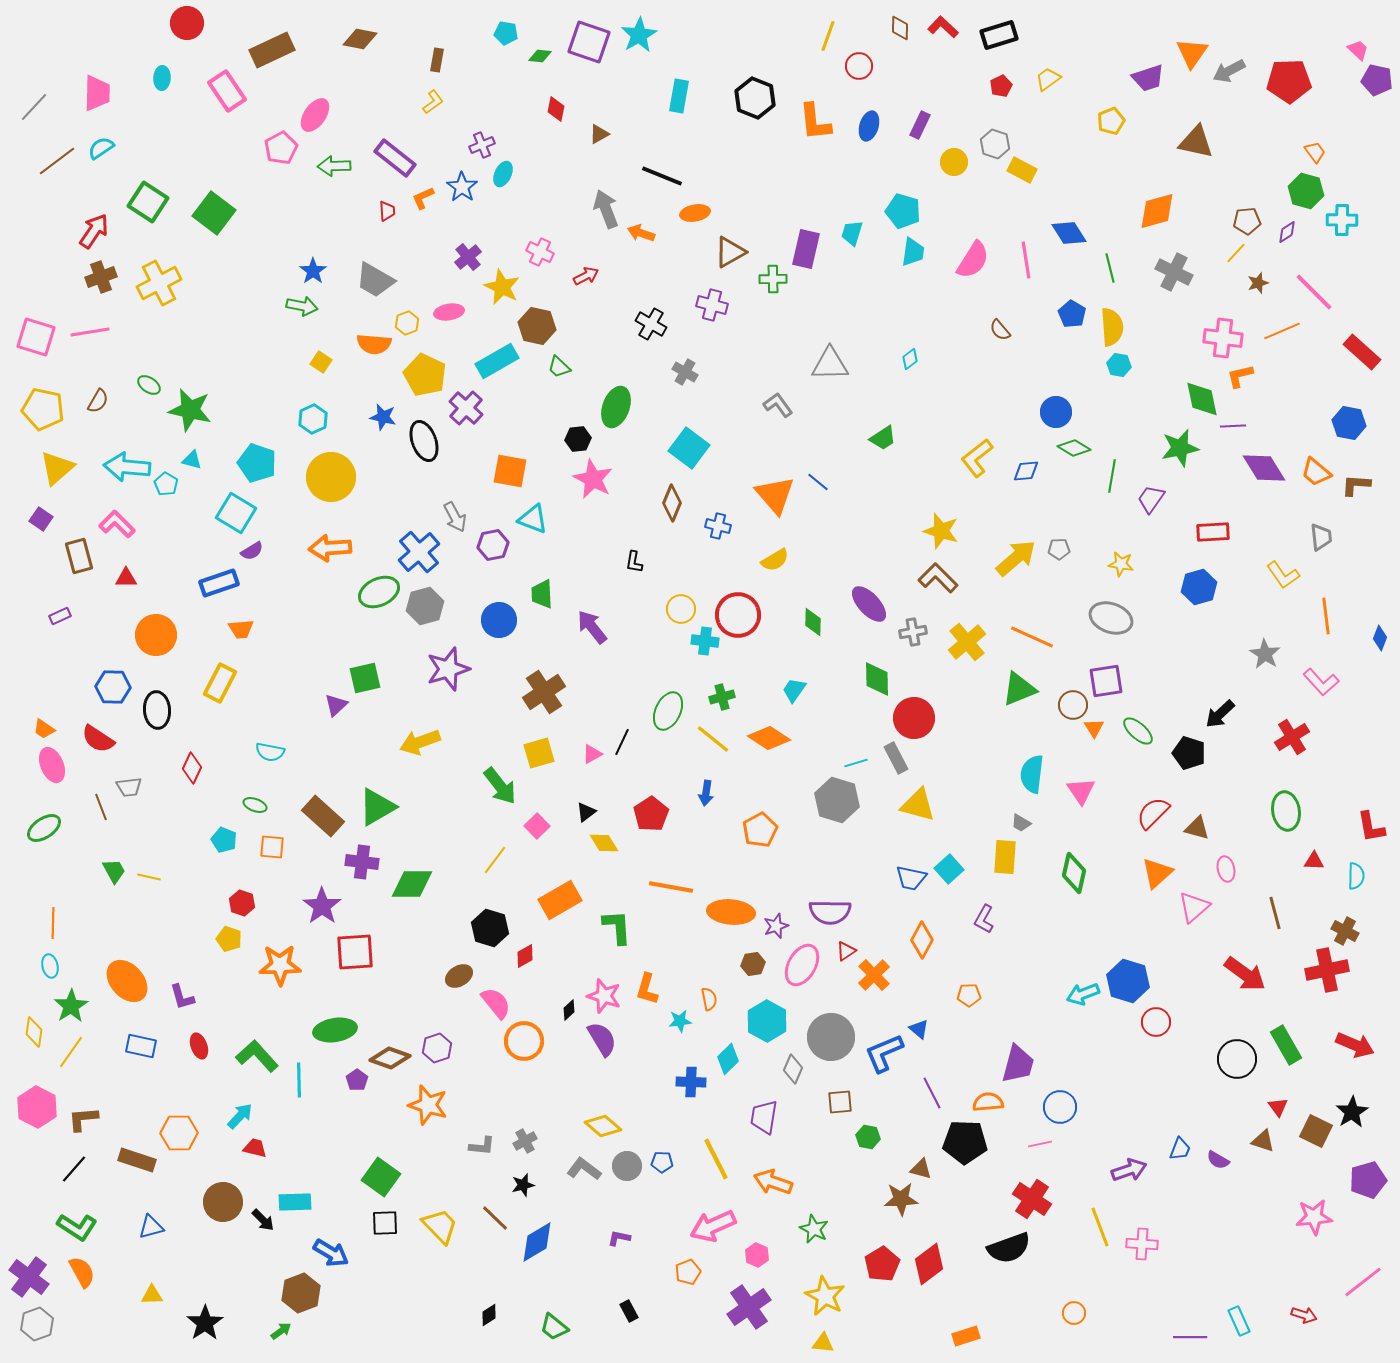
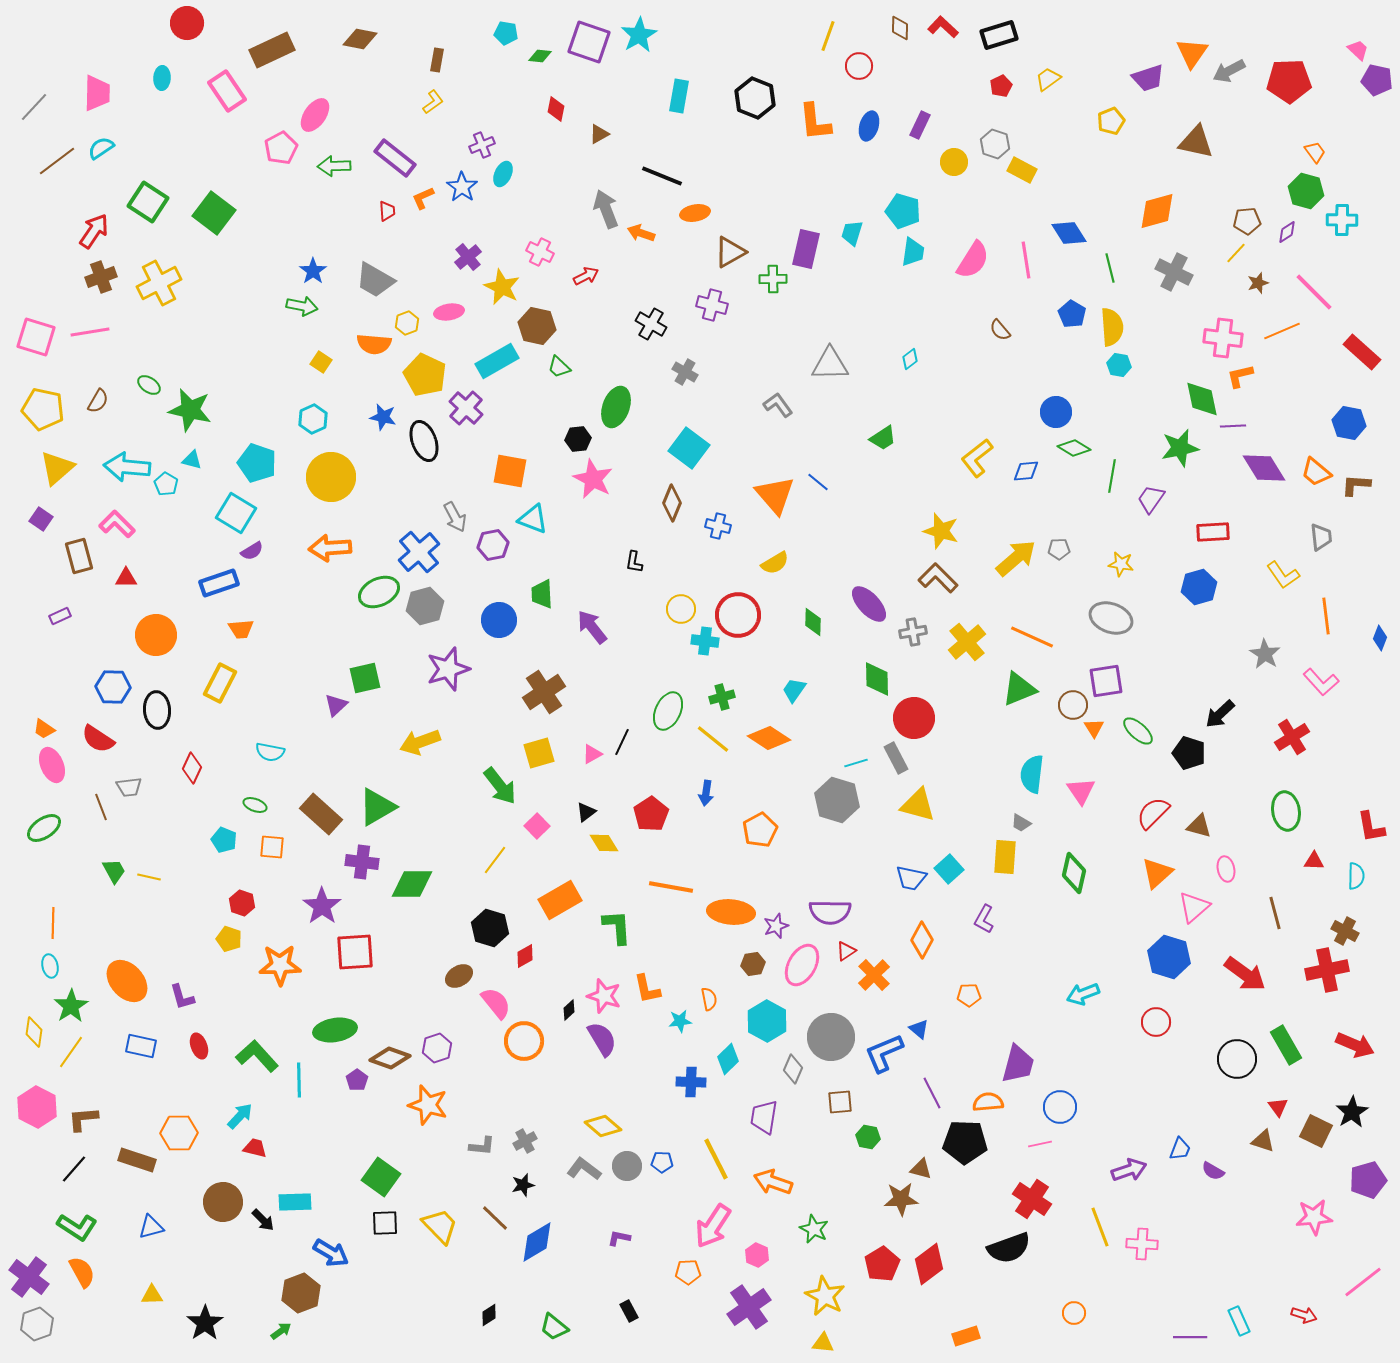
yellow semicircle at (775, 560): moved 3 px down
brown rectangle at (323, 816): moved 2 px left, 2 px up
brown triangle at (1197, 828): moved 2 px right, 2 px up
blue hexagon at (1128, 981): moved 41 px right, 24 px up
orange L-shape at (647, 989): rotated 28 degrees counterclockwise
purple semicircle at (1218, 1160): moved 5 px left, 11 px down
pink arrow at (713, 1226): rotated 33 degrees counterclockwise
orange pentagon at (688, 1272): rotated 20 degrees clockwise
